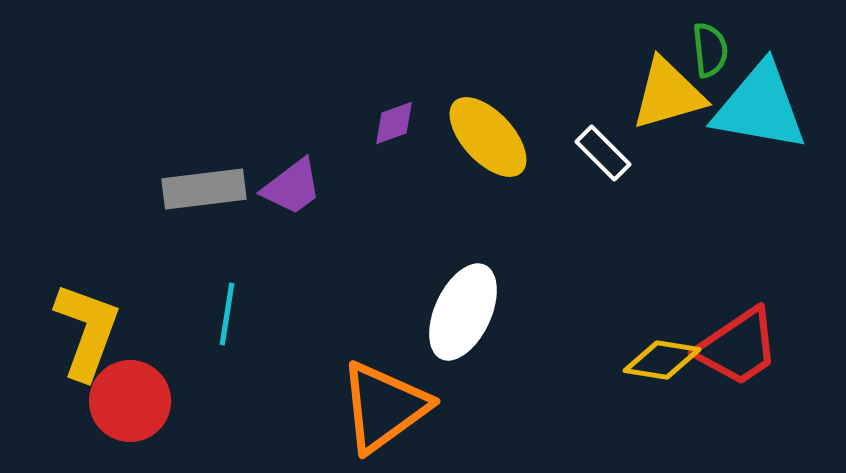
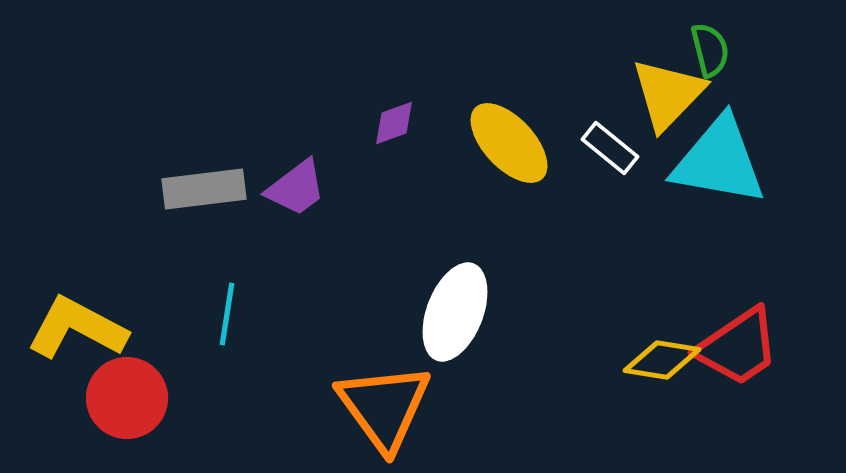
green semicircle: rotated 8 degrees counterclockwise
yellow triangle: rotated 30 degrees counterclockwise
cyan triangle: moved 41 px left, 54 px down
yellow ellipse: moved 21 px right, 6 px down
white rectangle: moved 7 px right, 5 px up; rotated 6 degrees counterclockwise
purple trapezoid: moved 4 px right, 1 px down
white ellipse: moved 8 px left; rotated 4 degrees counterclockwise
yellow L-shape: moved 10 px left, 3 px up; rotated 82 degrees counterclockwise
red circle: moved 3 px left, 3 px up
orange triangle: rotated 30 degrees counterclockwise
